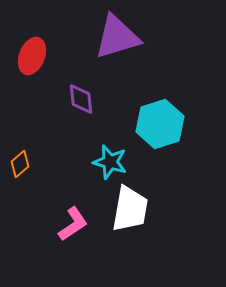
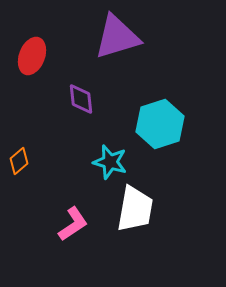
orange diamond: moved 1 px left, 3 px up
white trapezoid: moved 5 px right
